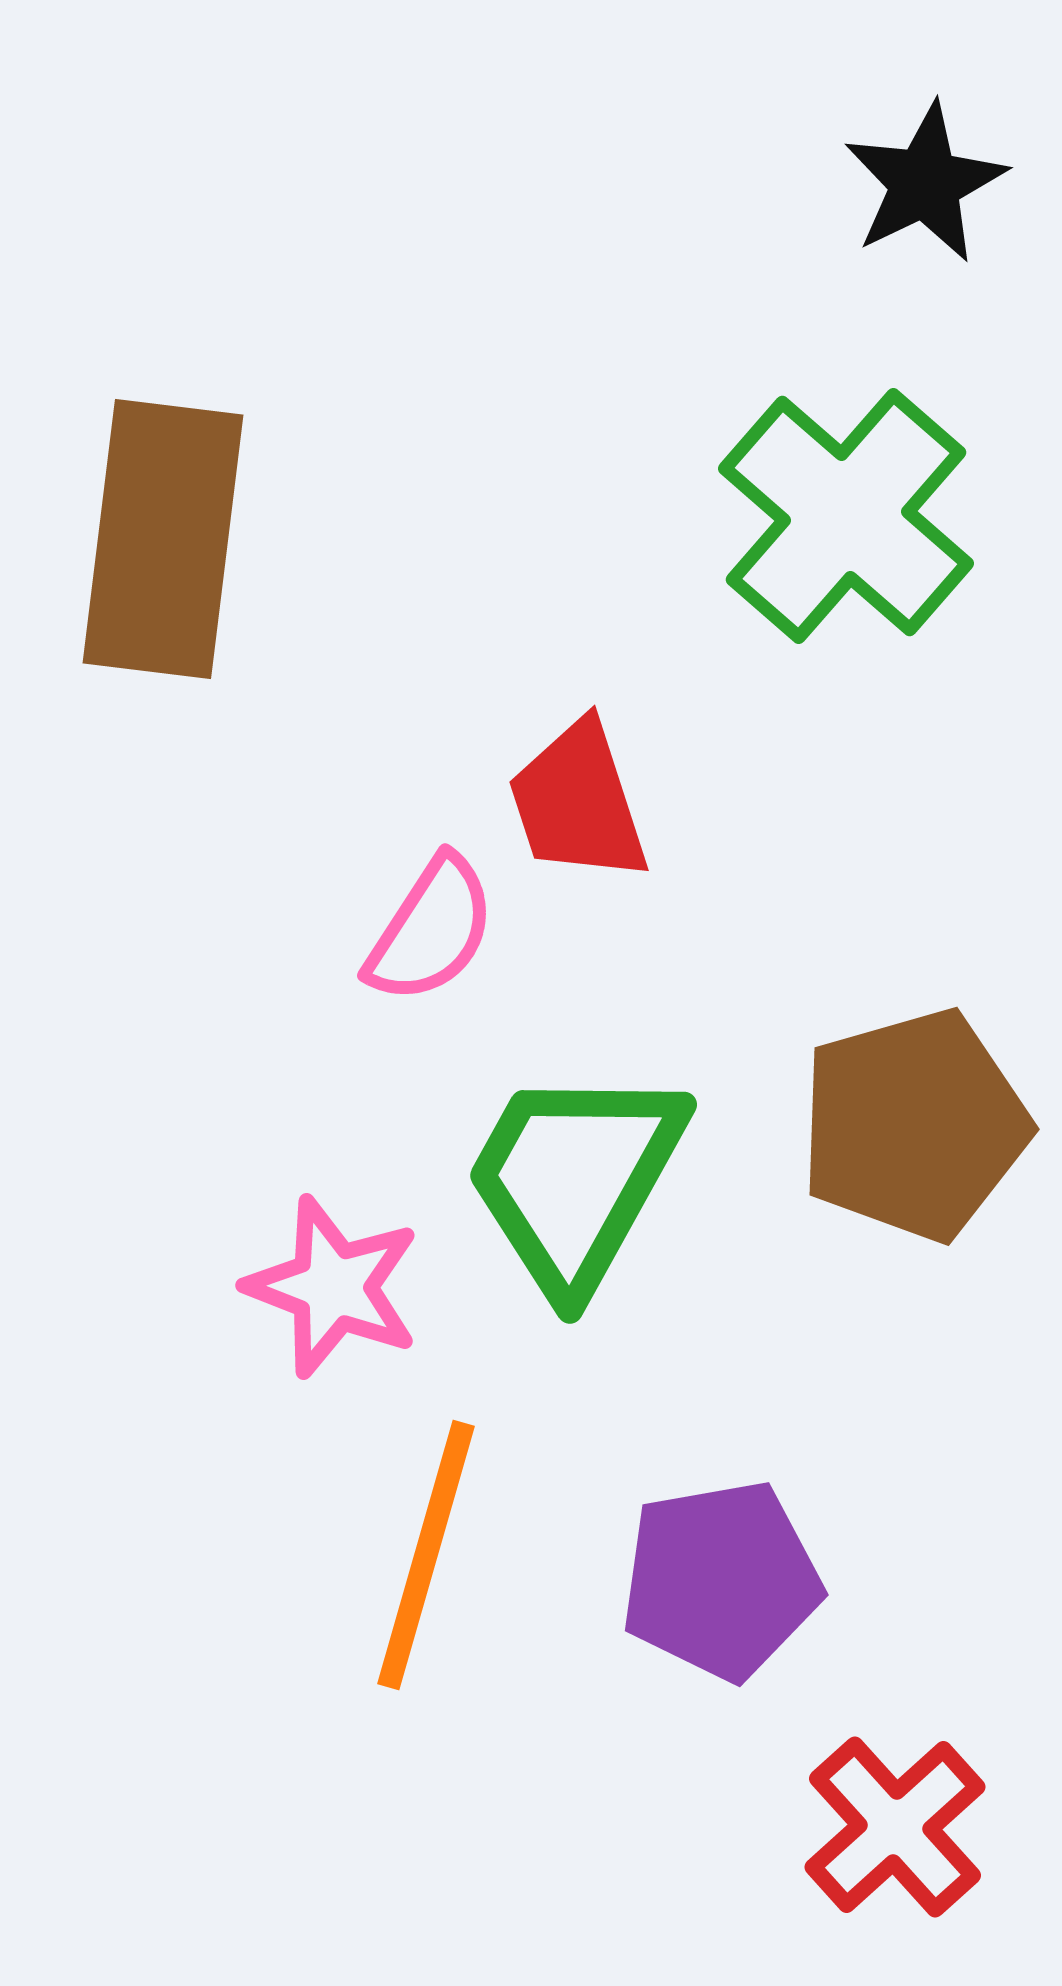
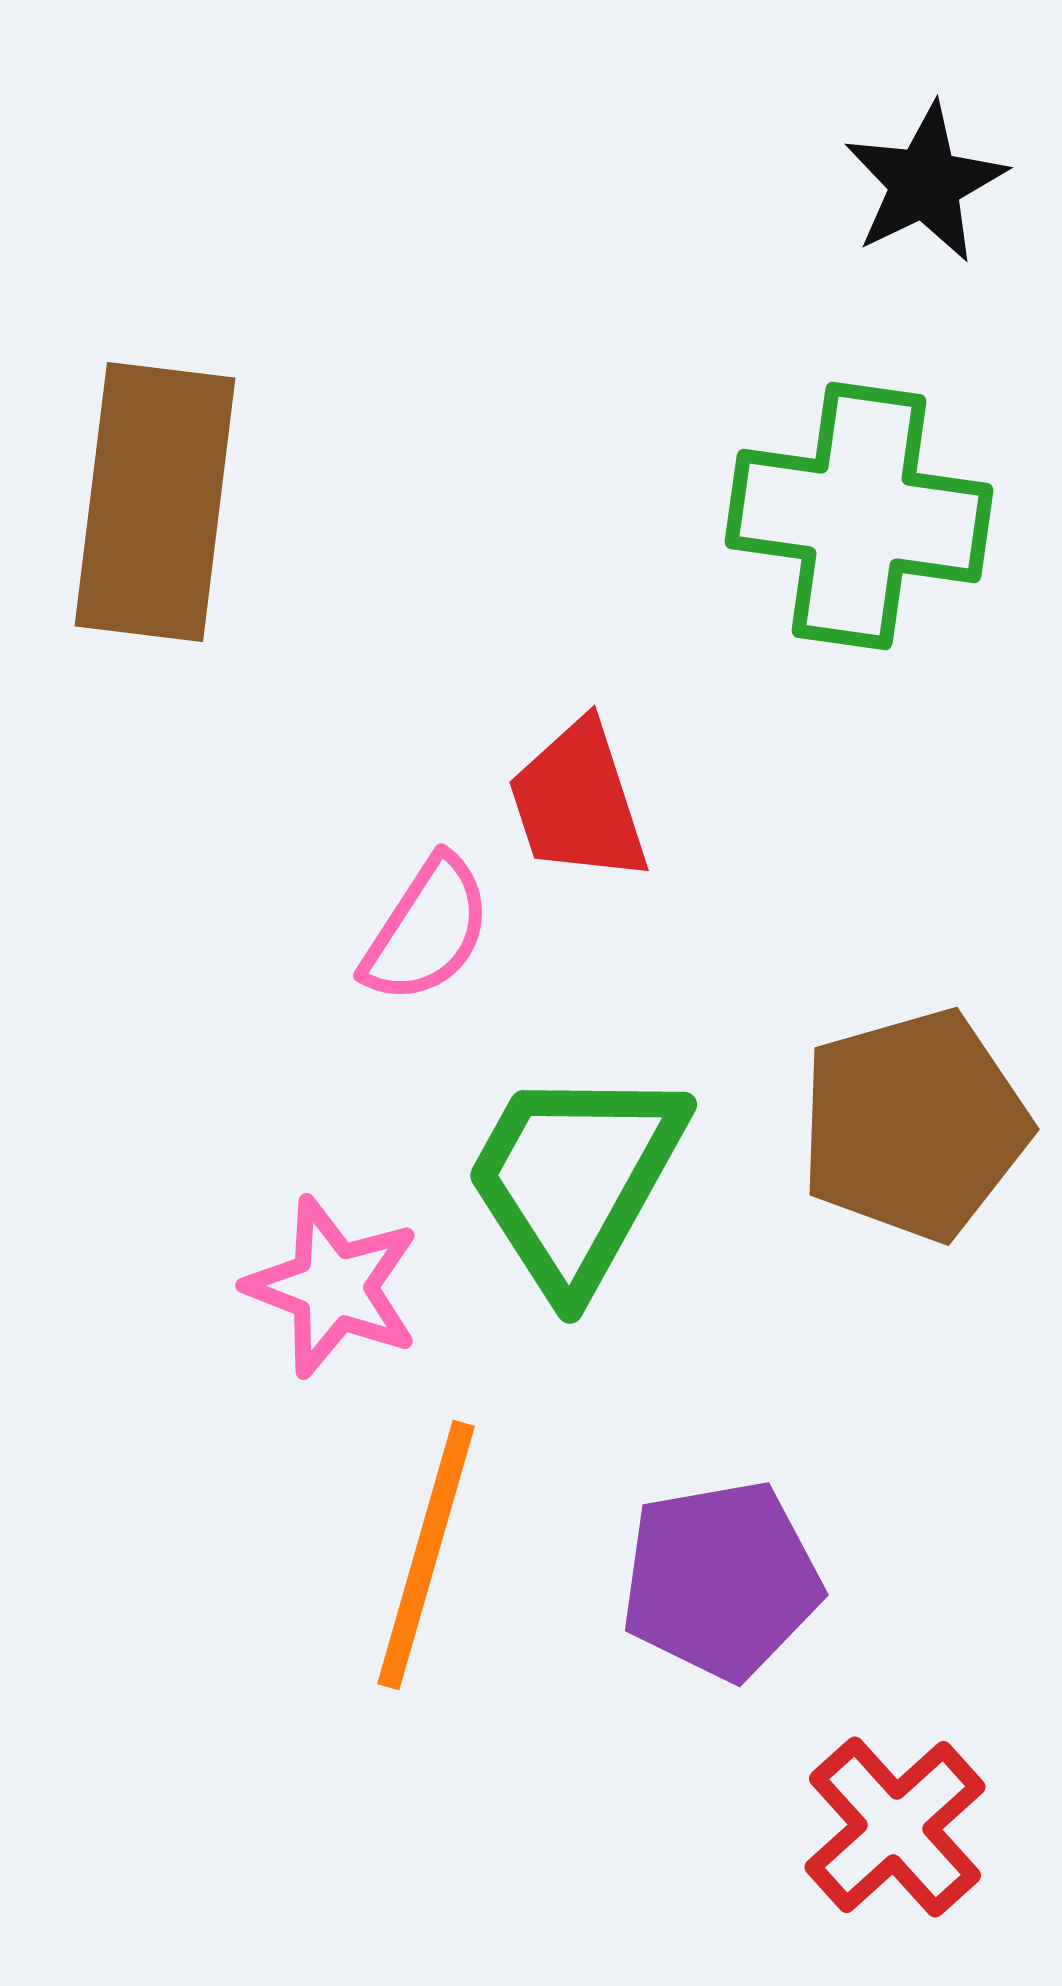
green cross: moved 13 px right; rotated 33 degrees counterclockwise
brown rectangle: moved 8 px left, 37 px up
pink semicircle: moved 4 px left
